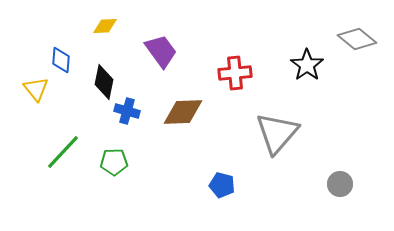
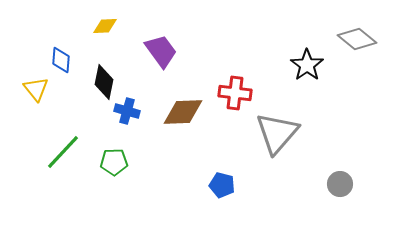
red cross: moved 20 px down; rotated 12 degrees clockwise
